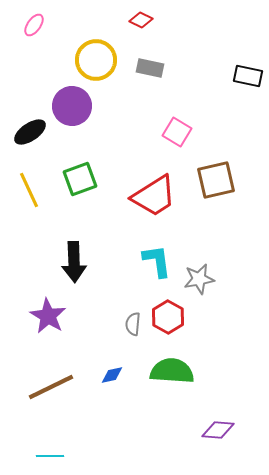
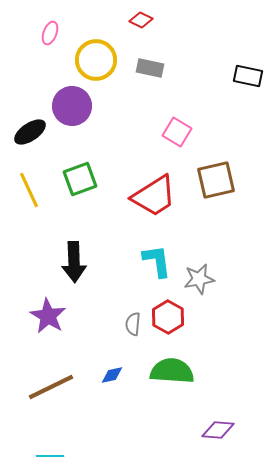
pink ellipse: moved 16 px right, 8 px down; rotated 15 degrees counterclockwise
